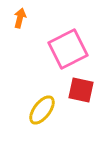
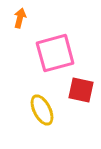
pink square: moved 13 px left, 4 px down; rotated 12 degrees clockwise
yellow ellipse: rotated 64 degrees counterclockwise
